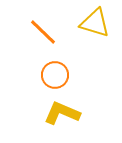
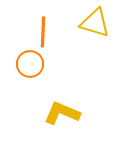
orange line: rotated 48 degrees clockwise
orange circle: moved 25 px left, 11 px up
